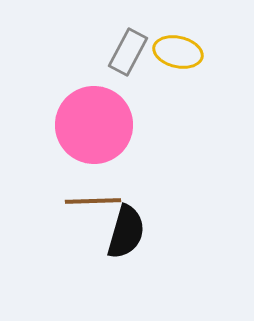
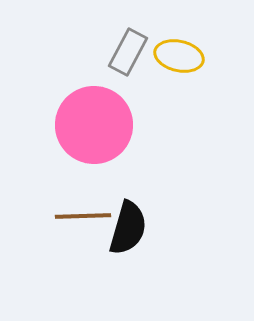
yellow ellipse: moved 1 px right, 4 px down
brown line: moved 10 px left, 15 px down
black semicircle: moved 2 px right, 4 px up
